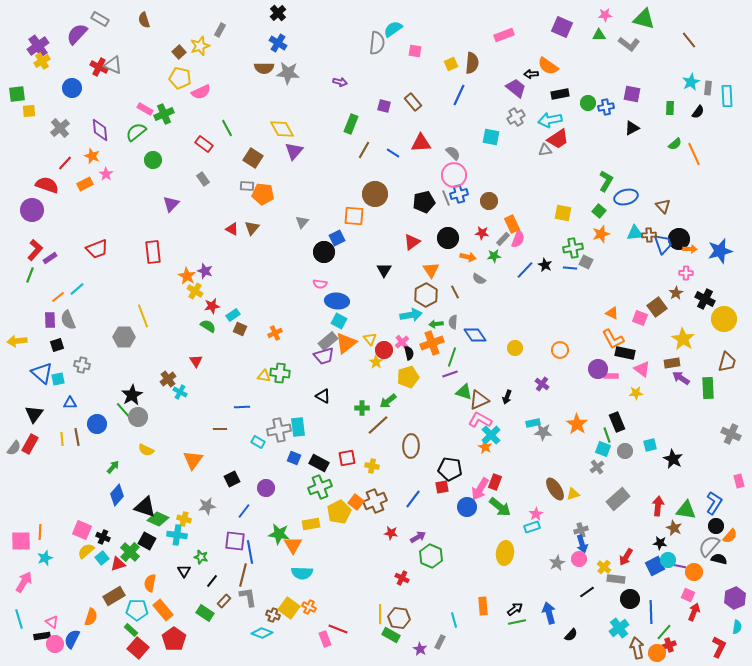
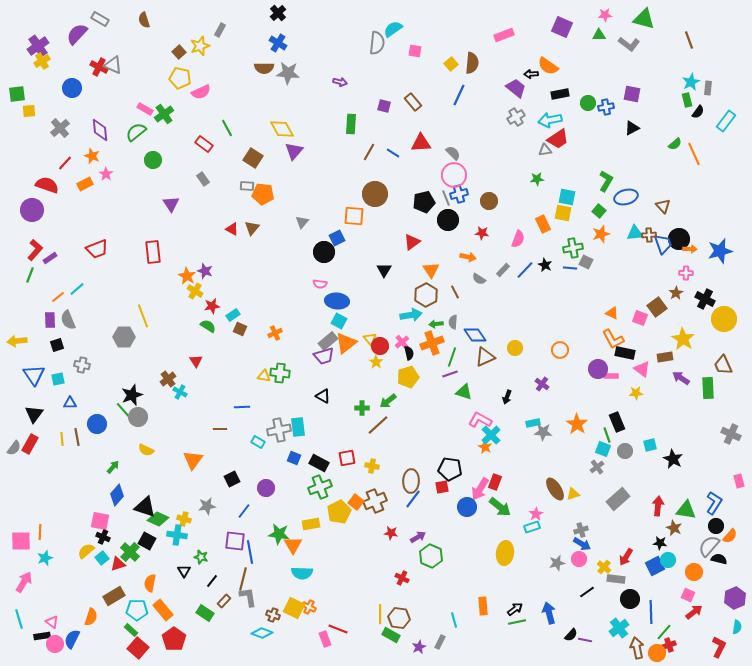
brown line at (689, 40): rotated 18 degrees clockwise
yellow square at (451, 64): rotated 16 degrees counterclockwise
cyan rectangle at (727, 96): moved 1 px left, 25 px down; rotated 40 degrees clockwise
green rectangle at (670, 108): moved 17 px right, 8 px up; rotated 16 degrees counterclockwise
green cross at (164, 114): rotated 12 degrees counterclockwise
green rectangle at (351, 124): rotated 18 degrees counterclockwise
cyan square at (491, 137): moved 76 px right, 60 px down
brown line at (364, 150): moved 5 px right, 2 px down
purple triangle at (171, 204): rotated 18 degrees counterclockwise
orange rectangle at (512, 224): moved 31 px right
black circle at (448, 238): moved 18 px up
gray rectangle at (503, 239): moved 31 px down
green star at (494, 256): moved 43 px right, 77 px up
red circle at (384, 350): moved 4 px left, 4 px up
brown trapezoid at (727, 362): moved 4 px left, 3 px down; rotated 140 degrees clockwise
brown rectangle at (672, 363): moved 7 px left, 6 px up
blue triangle at (42, 373): moved 8 px left, 2 px down; rotated 15 degrees clockwise
black star at (132, 395): rotated 10 degrees clockwise
brown triangle at (479, 400): moved 6 px right, 43 px up
brown ellipse at (411, 446): moved 35 px down
pink square at (82, 530): moved 18 px right, 9 px up; rotated 12 degrees counterclockwise
blue arrow at (582, 544): rotated 42 degrees counterclockwise
gray star at (557, 563): rotated 14 degrees clockwise
purple line at (679, 566): moved 94 px left, 74 px down
brown line at (243, 575): moved 4 px down
yellow square at (289, 608): moved 5 px right; rotated 10 degrees counterclockwise
red arrow at (694, 612): rotated 30 degrees clockwise
purple star at (420, 649): moved 1 px left, 2 px up; rotated 16 degrees clockwise
